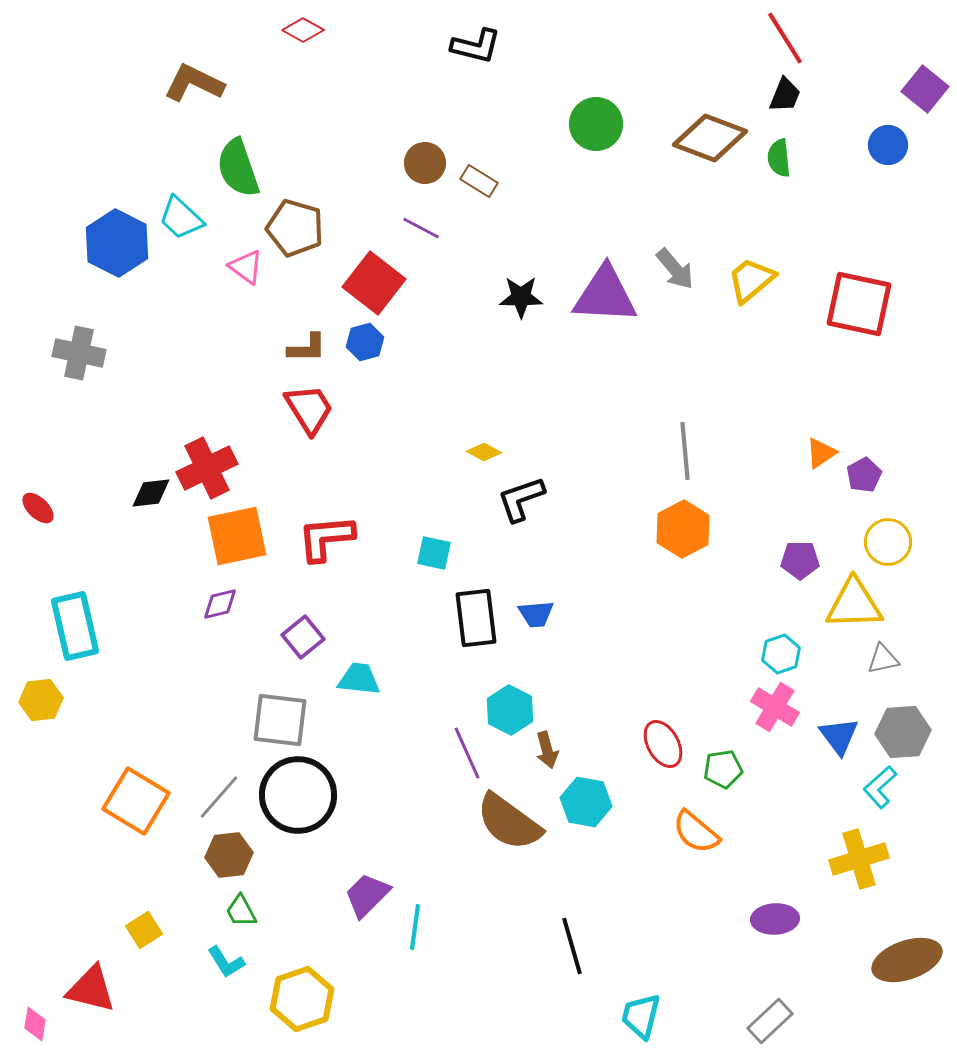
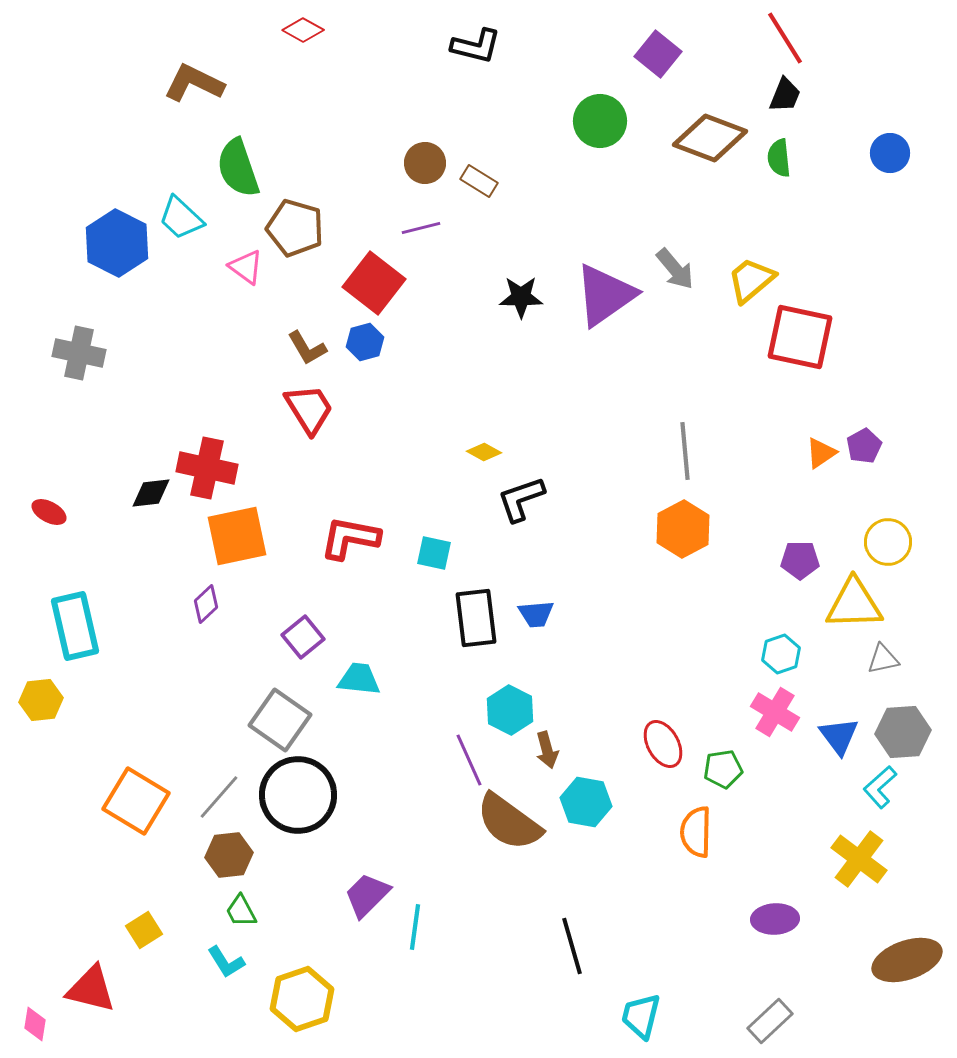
purple square at (925, 89): moved 267 px left, 35 px up
green circle at (596, 124): moved 4 px right, 3 px up
blue circle at (888, 145): moved 2 px right, 8 px down
purple line at (421, 228): rotated 42 degrees counterclockwise
purple triangle at (605, 295): rotated 38 degrees counterclockwise
red square at (859, 304): moved 59 px left, 33 px down
brown L-shape at (307, 348): rotated 60 degrees clockwise
red cross at (207, 468): rotated 38 degrees clockwise
purple pentagon at (864, 475): moved 29 px up
red ellipse at (38, 508): moved 11 px right, 4 px down; rotated 16 degrees counterclockwise
red L-shape at (326, 538): moved 24 px right; rotated 16 degrees clockwise
purple diamond at (220, 604): moved 14 px left; rotated 30 degrees counterclockwise
pink cross at (775, 707): moved 5 px down
gray square at (280, 720): rotated 28 degrees clockwise
purple line at (467, 753): moved 2 px right, 7 px down
orange semicircle at (696, 832): rotated 51 degrees clockwise
yellow cross at (859, 859): rotated 36 degrees counterclockwise
